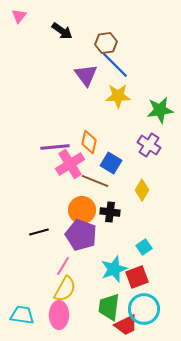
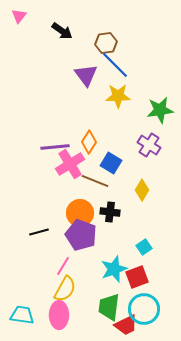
orange diamond: rotated 20 degrees clockwise
orange circle: moved 2 px left, 3 px down
